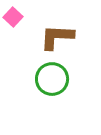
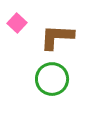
pink square: moved 4 px right, 6 px down
